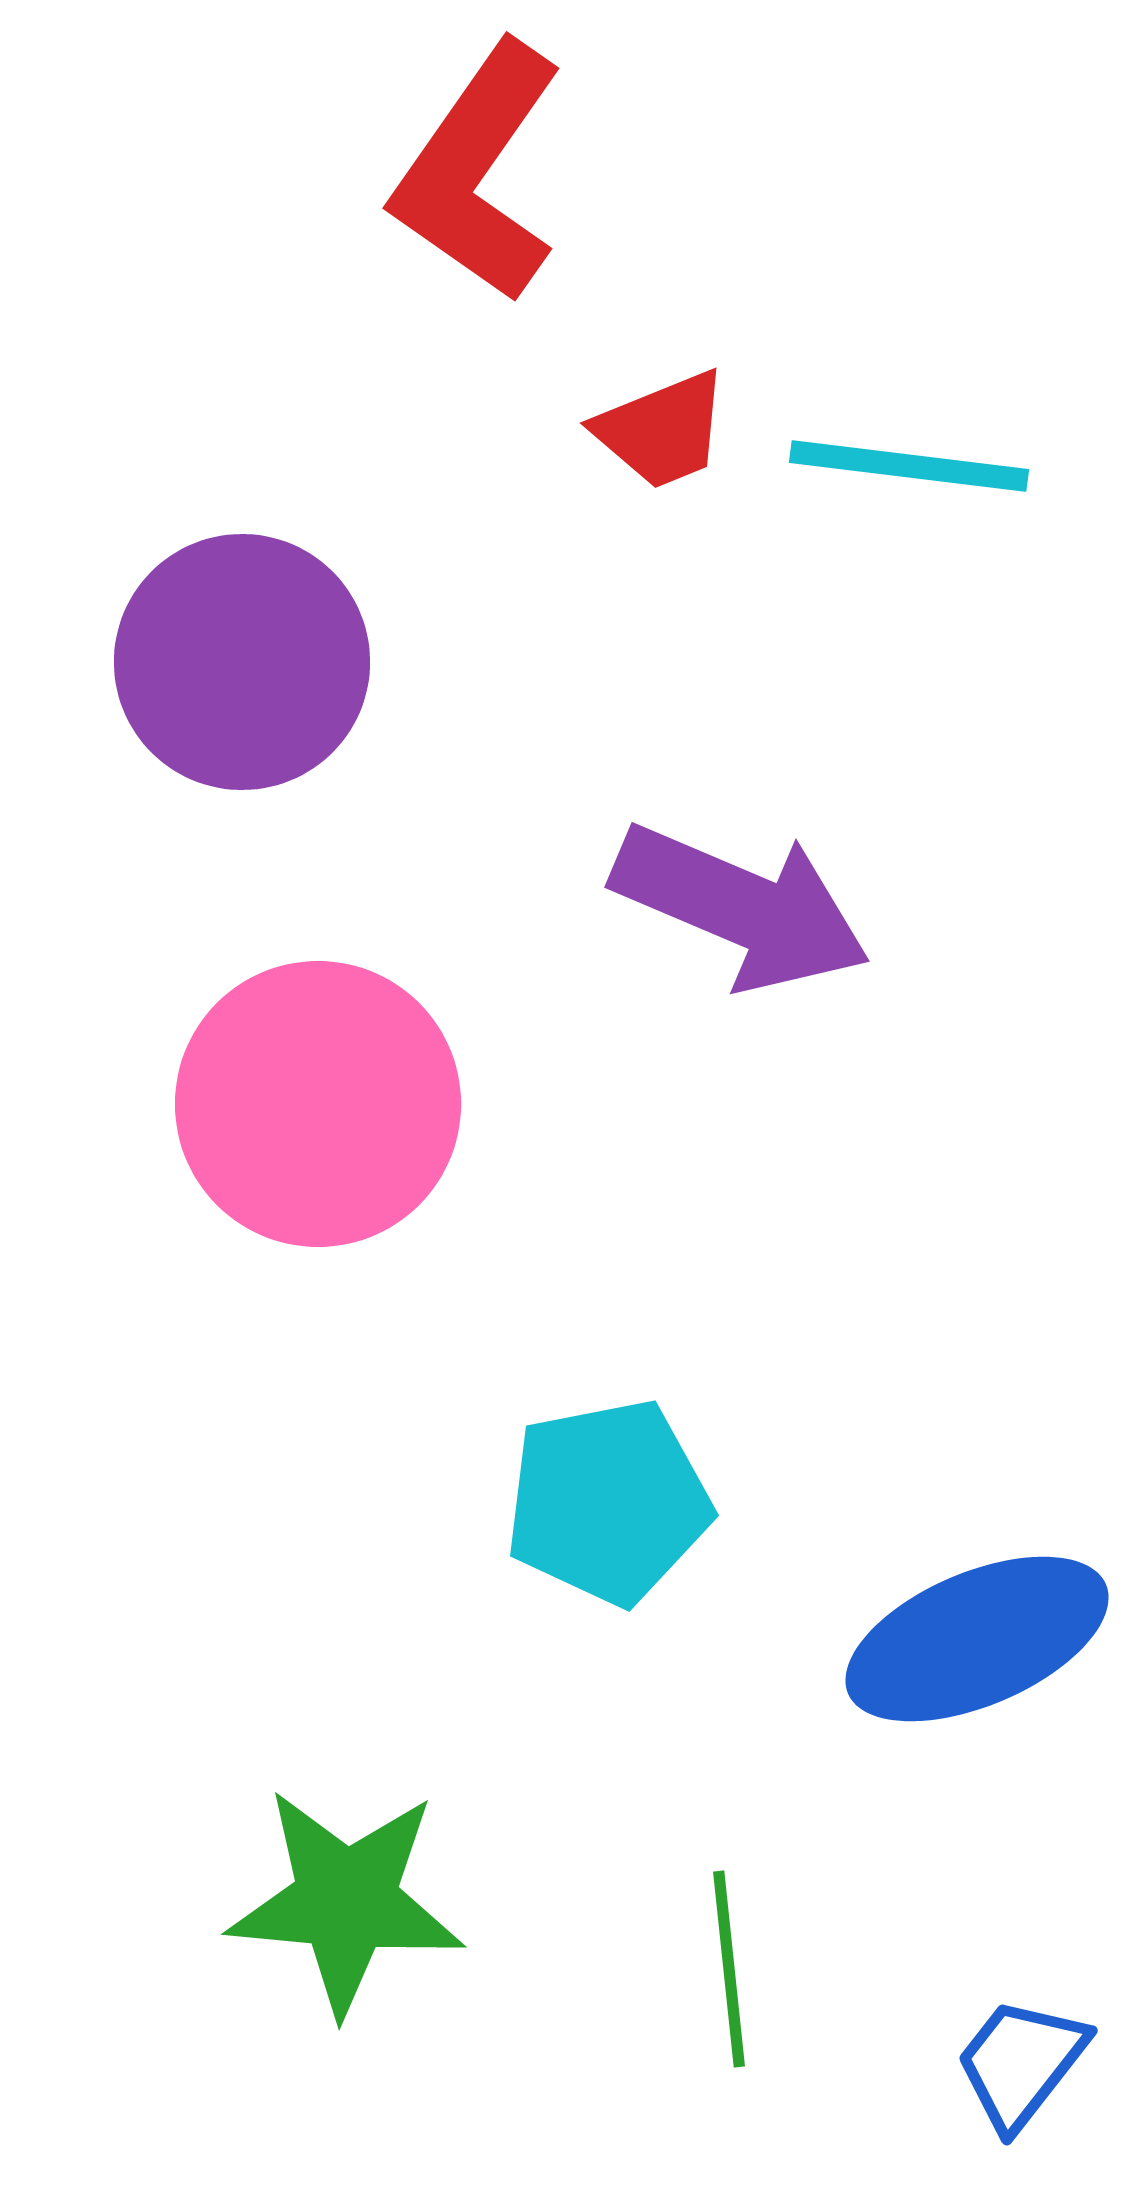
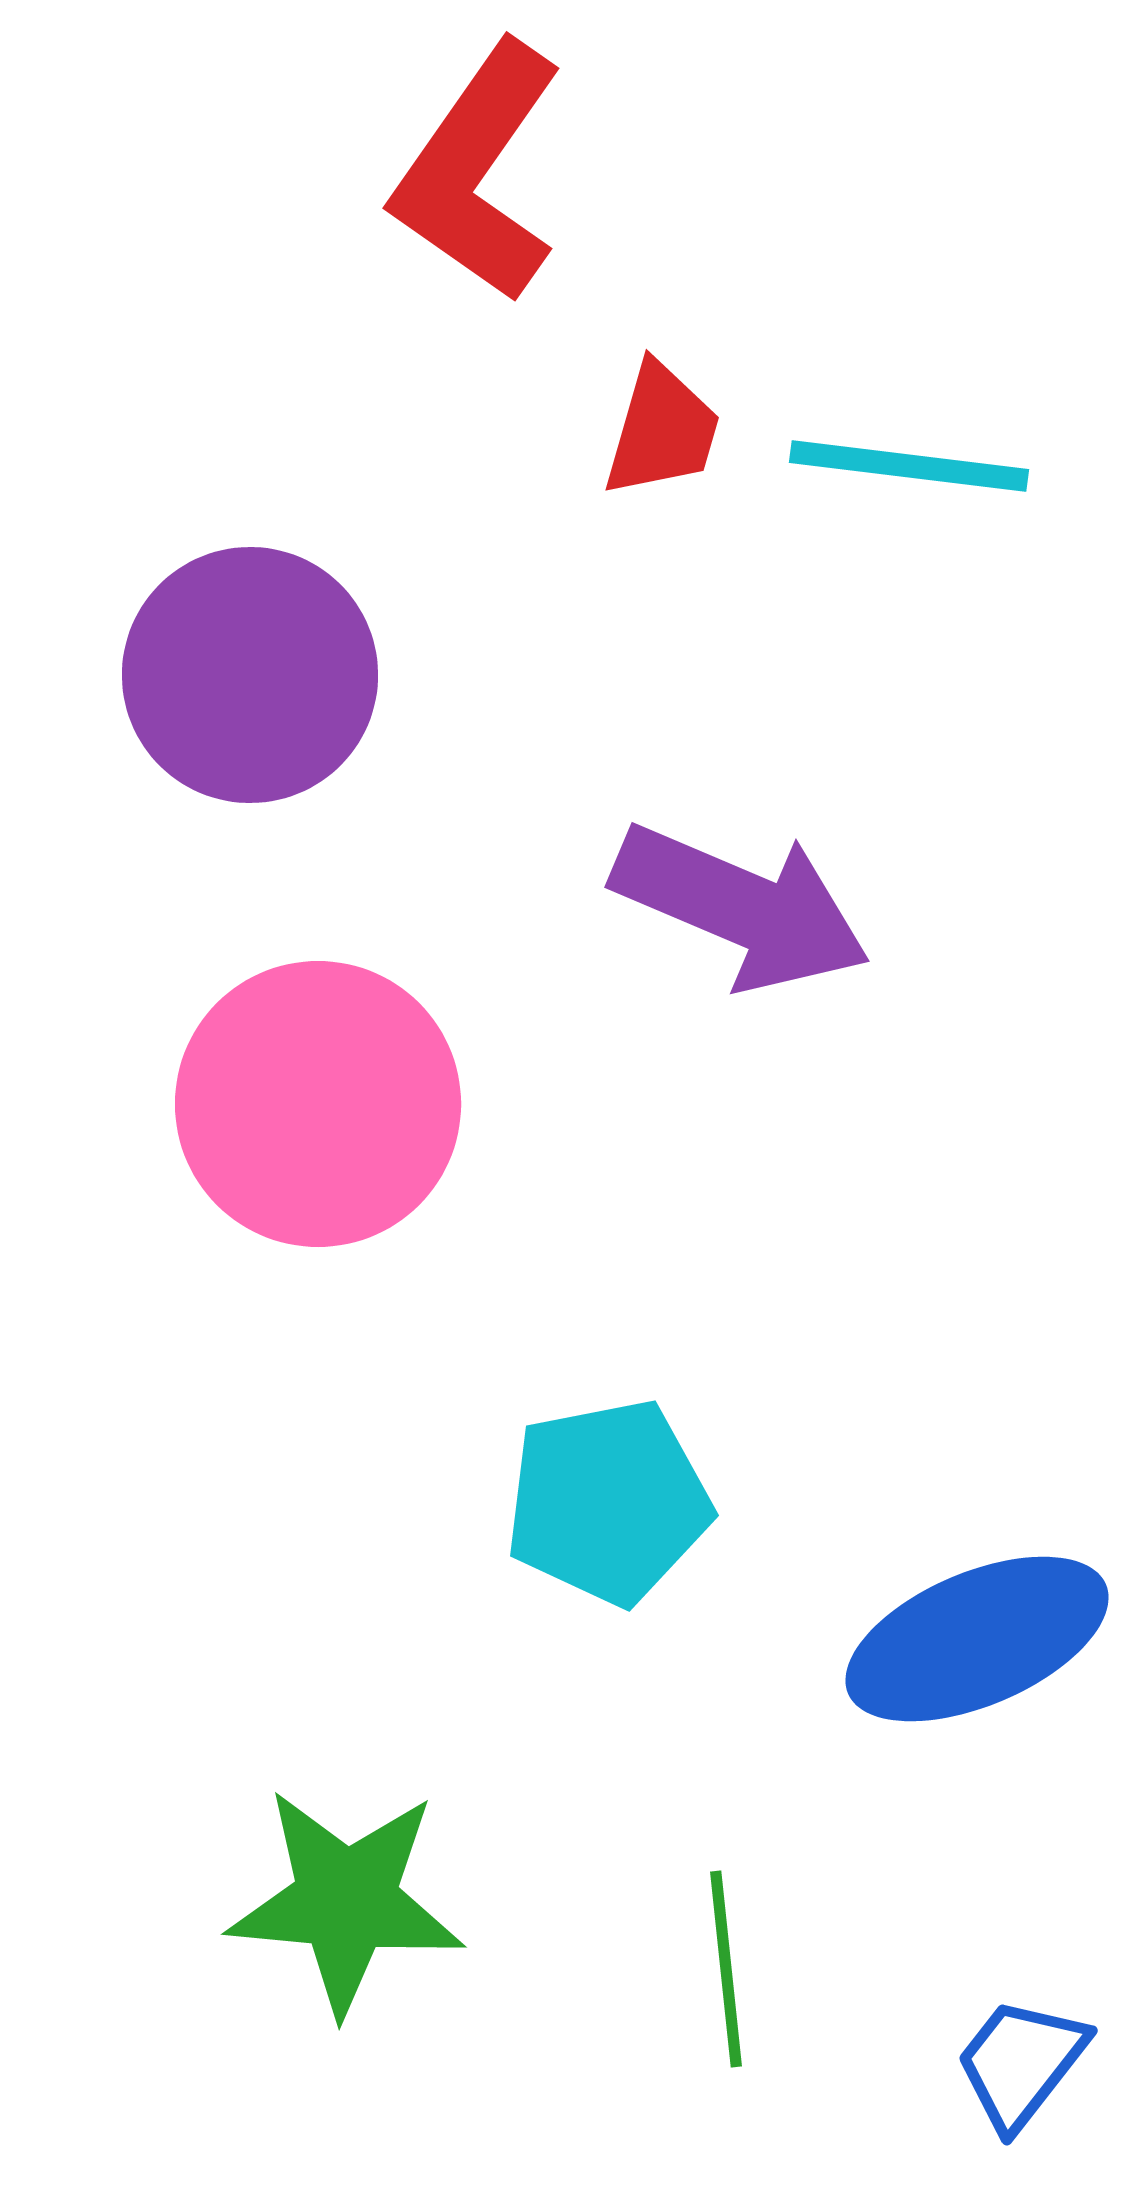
red trapezoid: rotated 52 degrees counterclockwise
purple circle: moved 8 px right, 13 px down
green line: moved 3 px left
